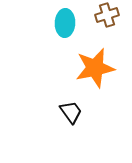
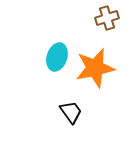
brown cross: moved 3 px down
cyan ellipse: moved 8 px left, 34 px down; rotated 16 degrees clockwise
